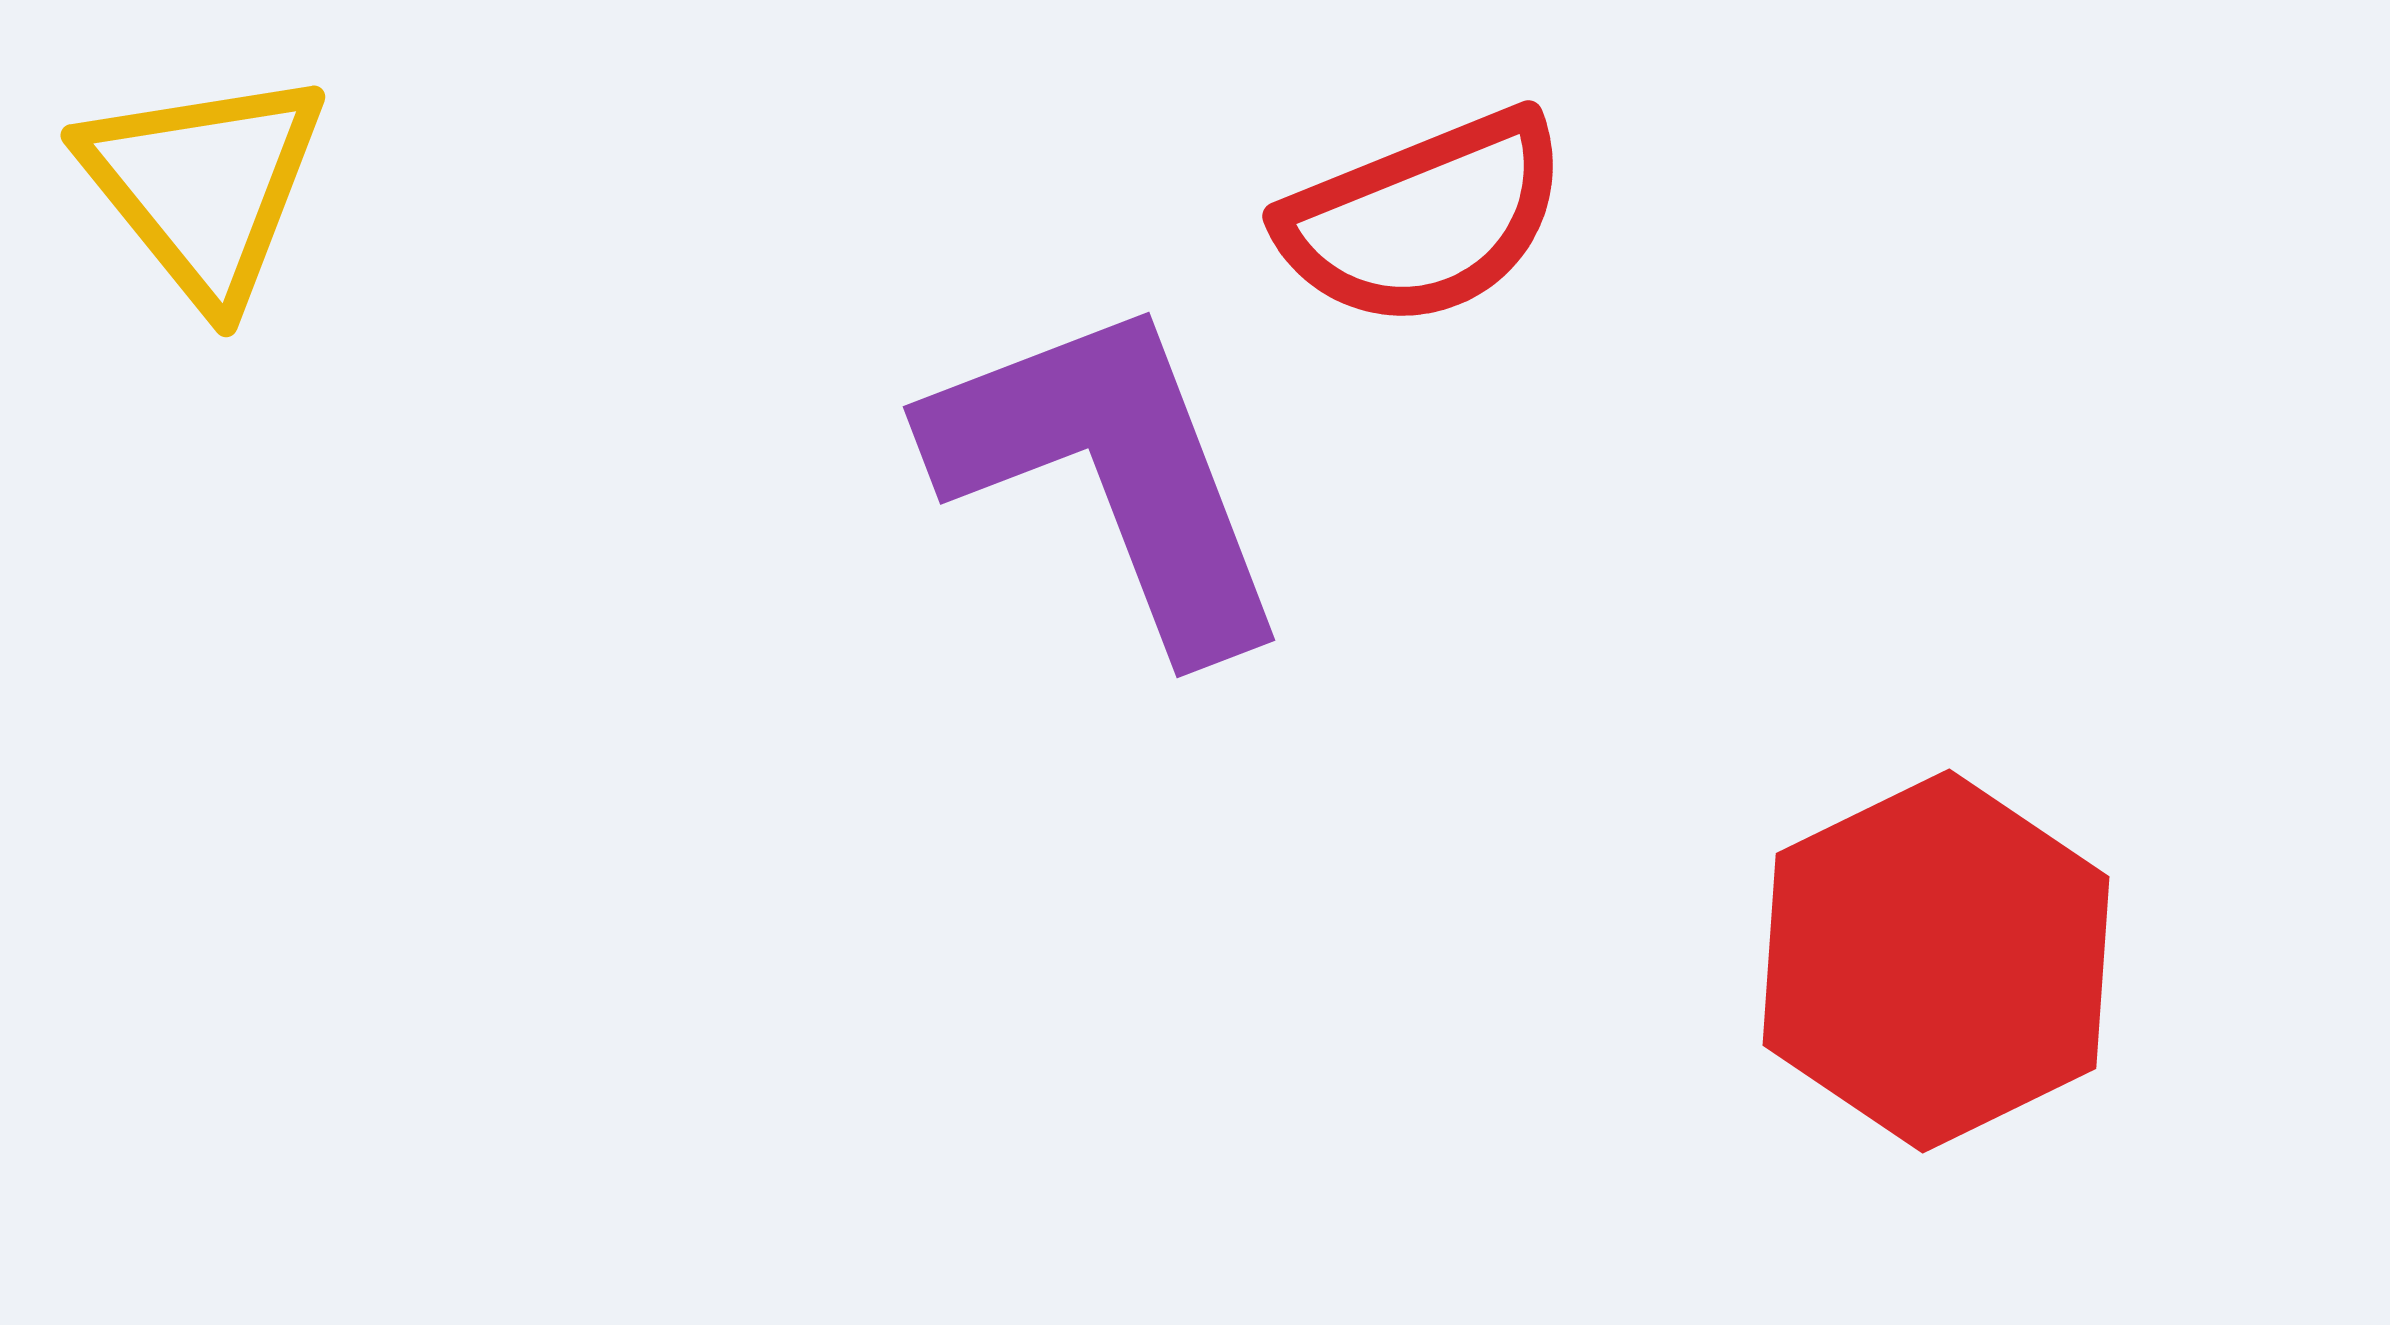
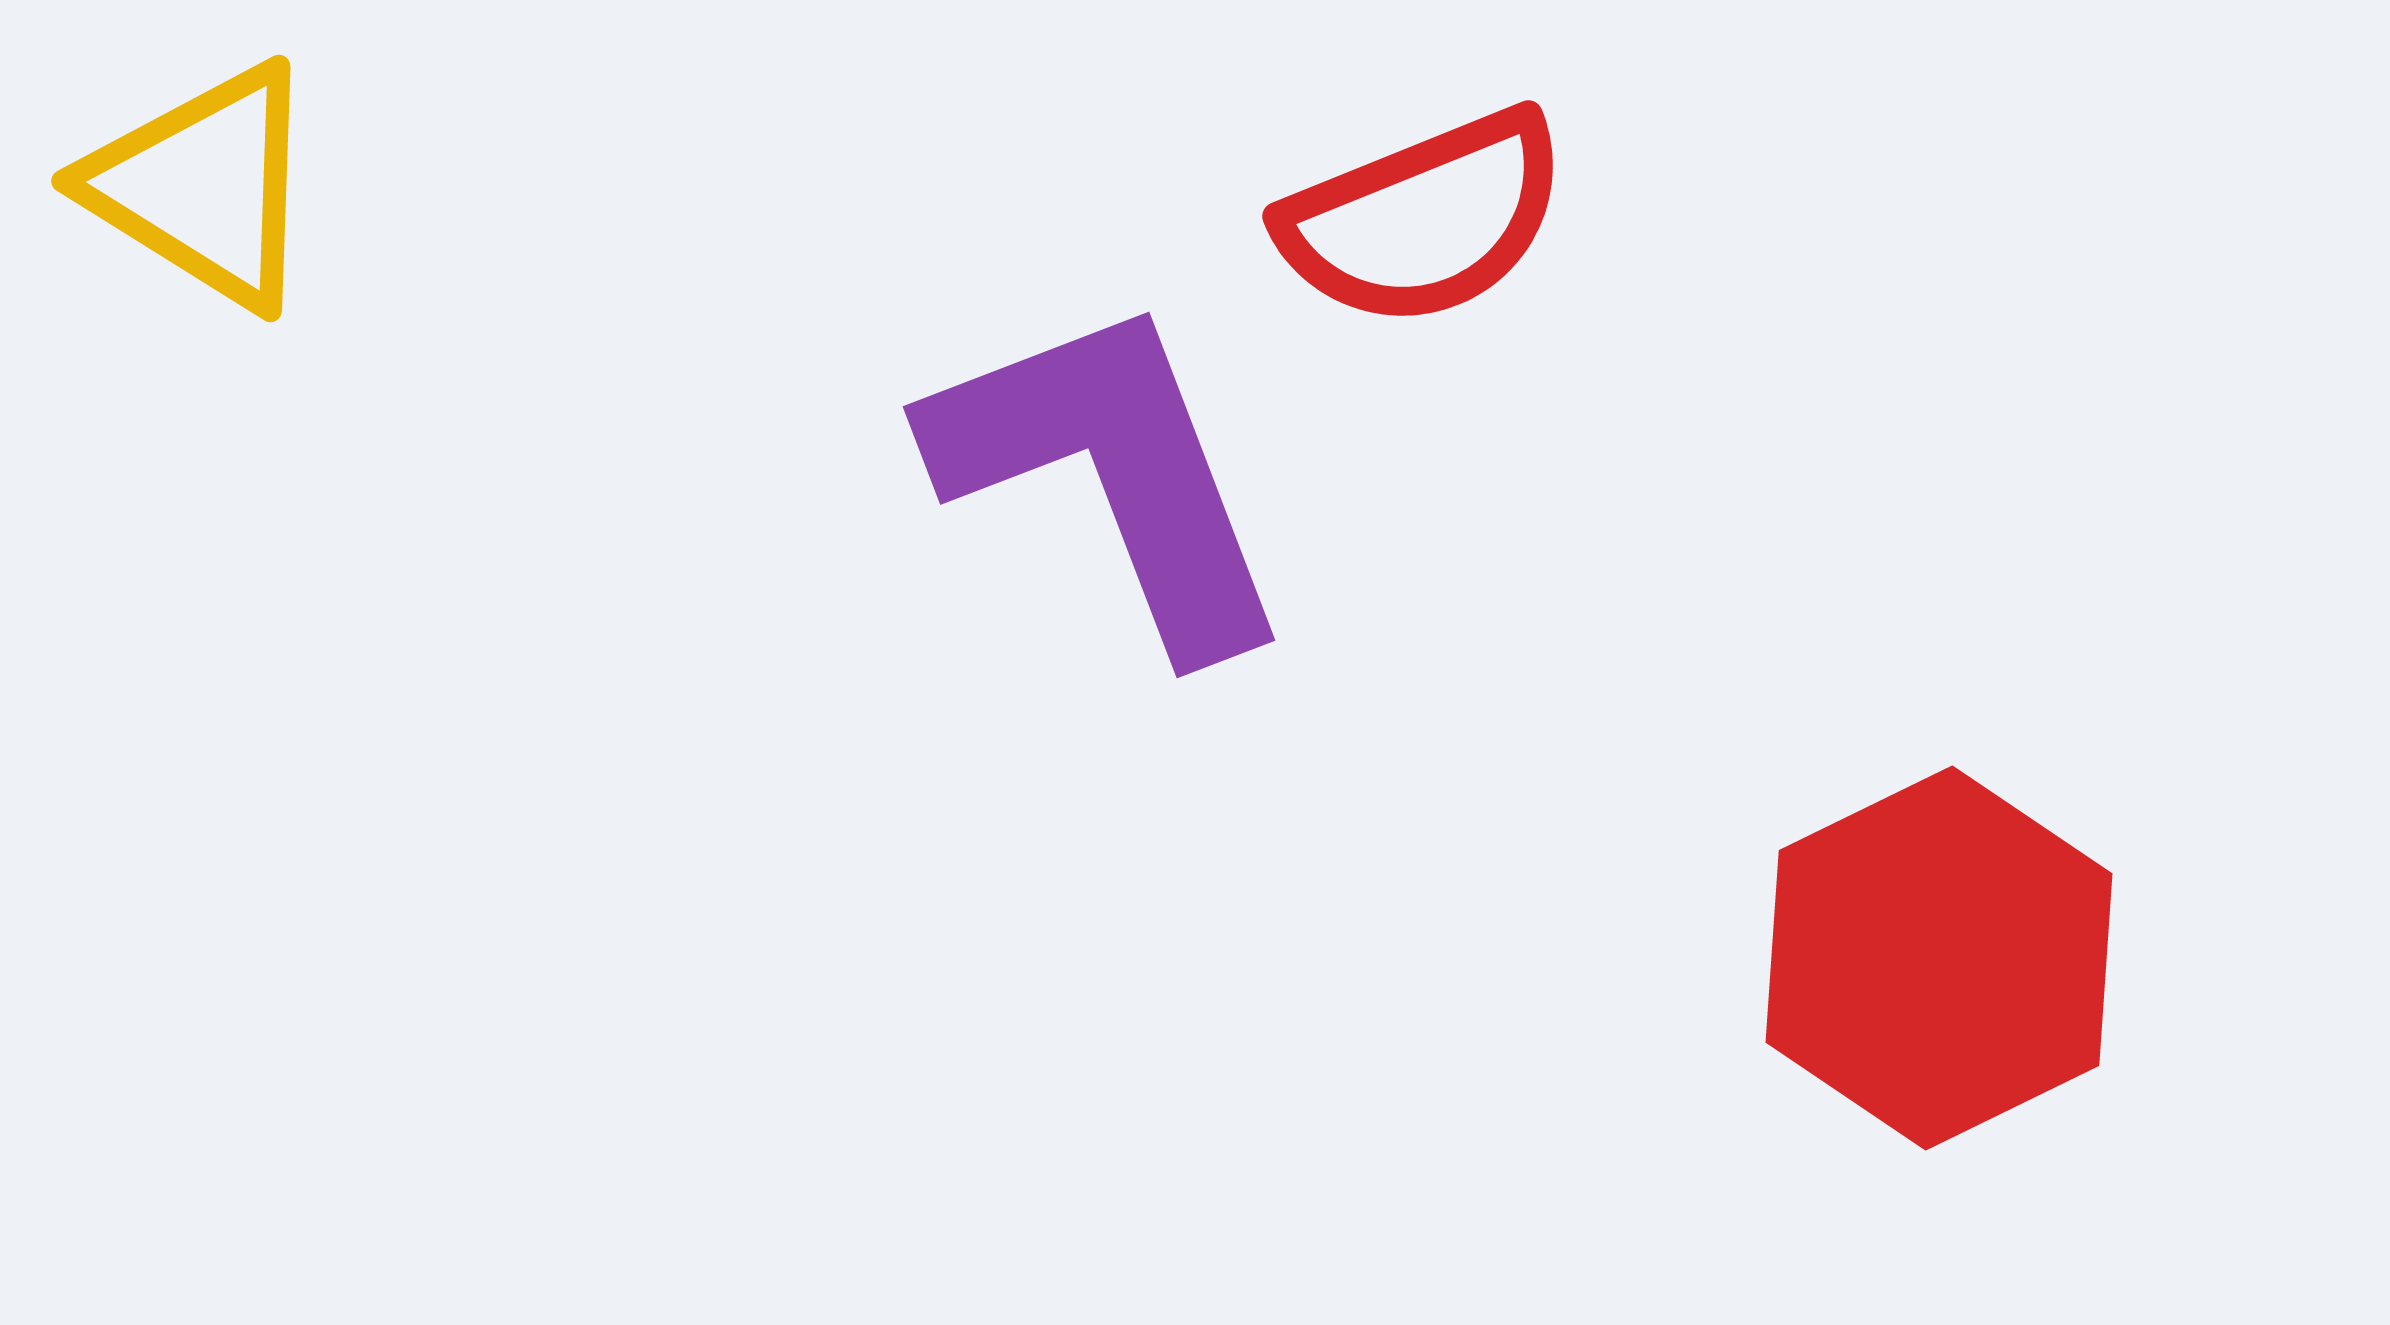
yellow triangle: rotated 19 degrees counterclockwise
red hexagon: moved 3 px right, 3 px up
